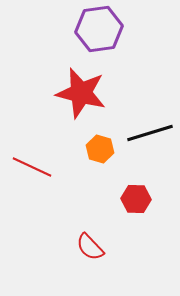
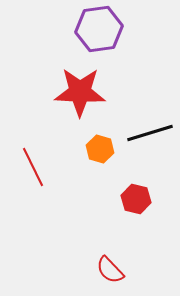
red star: moved 1 px left, 1 px up; rotated 12 degrees counterclockwise
red line: moved 1 px right; rotated 39 degrees clockwise
red hexagon: rotated 12 degrees clockwise
red semicircle: moved 20 px right, 23 px down
